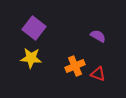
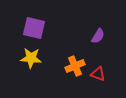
purple square: rotated 25 degrees counterclockwise
purple semicircle: rotated 91 degrees clockwise
